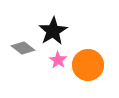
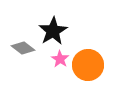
pink star: moved 2 px right, 1 px up
